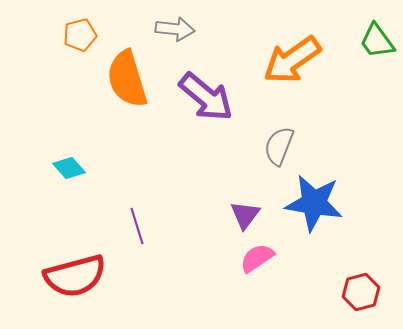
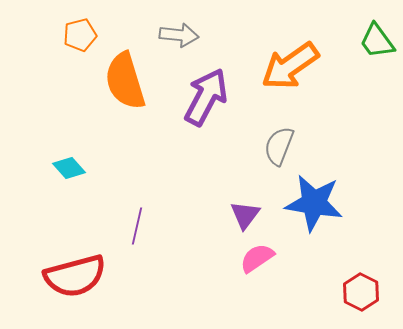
gray arrow: moved 4 px right, 6 px down
orange arrow: moved 2 px left, 6 px down
orange semicircle: moved 2 px left, 2 px down
purple arrow: rotated 102 degrees counterclockwise
purple line: rotated 30 degrees clockwise
red hexagon: rotated 18 degrees counterclockwise
